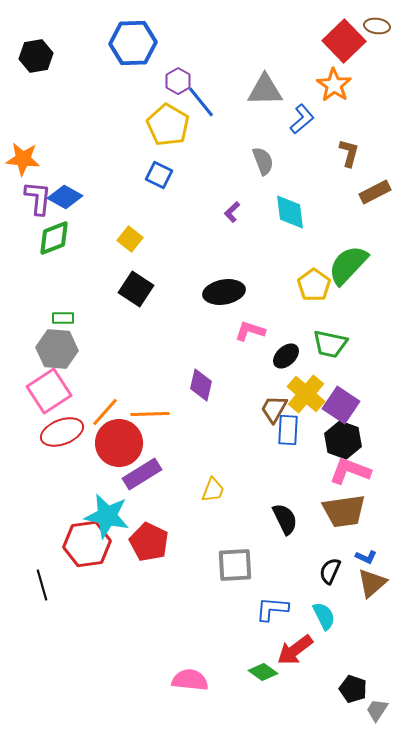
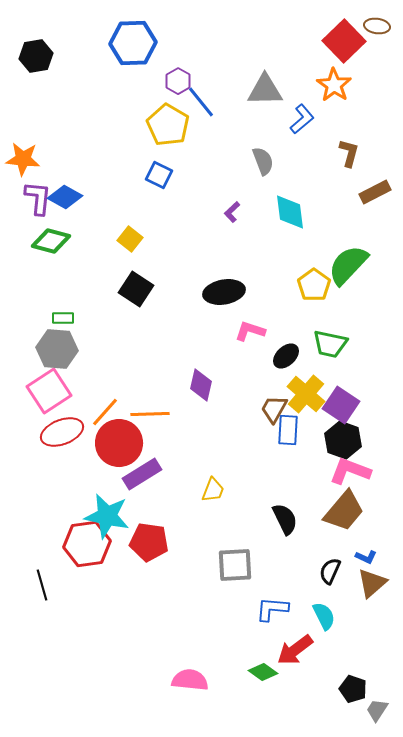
green diamond at (54, 238): moved 3 px left, 3 px down; rotated 36 degrees clockwise
brown trapezoid at (344, 511): rotated 42 degrees counterclockwise
red pentagon at (149, 542): rotated 18 degrees counterclockwise
